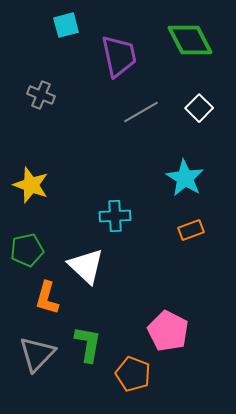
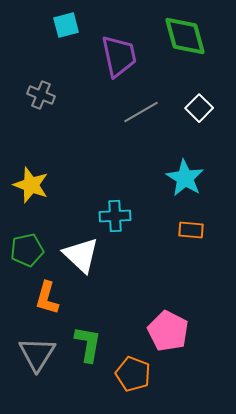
green diamond: moved 5 px left, 4 px up; rotated 12 degrees clockwise
orange rectangle: rotated 25 degrees clockwise
white triangle: moved 5 px left, 11 px up
gray triangle: rotated 12 degrees counterclockwise
